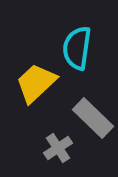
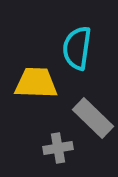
yellow trapezoid: rotated 45 degrees clockwise
gray cross: rotated 24 degrees clockwise
